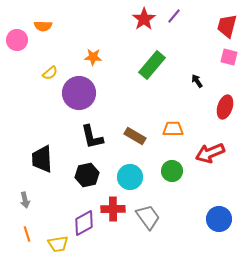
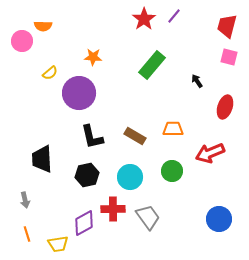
pink circle: moved 5 px right, 1 px down
